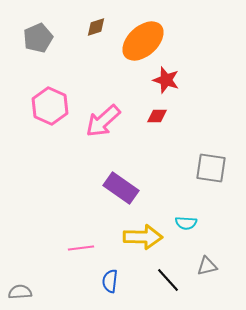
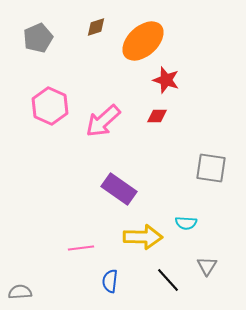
purple rectangle: moved 2 px left, 1 px down
gray triangle: rotated 45 degrees counterclockwise
